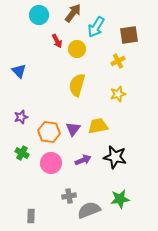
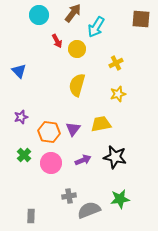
brown square: moved 12 px right, 16 px up; rotated 12 degrees clockwise
yellow cross: moved 2 px left, 2 px down
yellow trapezoid: moved 3 px right, 2 px up
green cross: moved 2 px right, 2 px down; rotated 16 degrees clockwise
